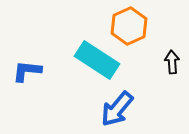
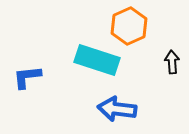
cyan rectangle: rotated 15 degrees counterclockwise
blue L-shape: moved 6 px down; rotated 12 degrees counterclockwise
blue arrow: rotated 57 degrees clockwise
